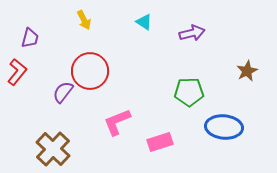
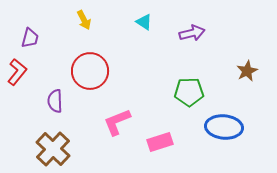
purple semicircle: moved 8 px left, 9 px down; rotated 40 degrees counterclockwise
